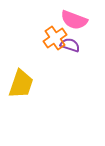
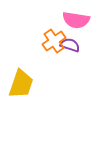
pink semicircle: moved 2 px right; rotated 12 degrees counterclockwise
orange cross: moved 1 px left, 3 px down
